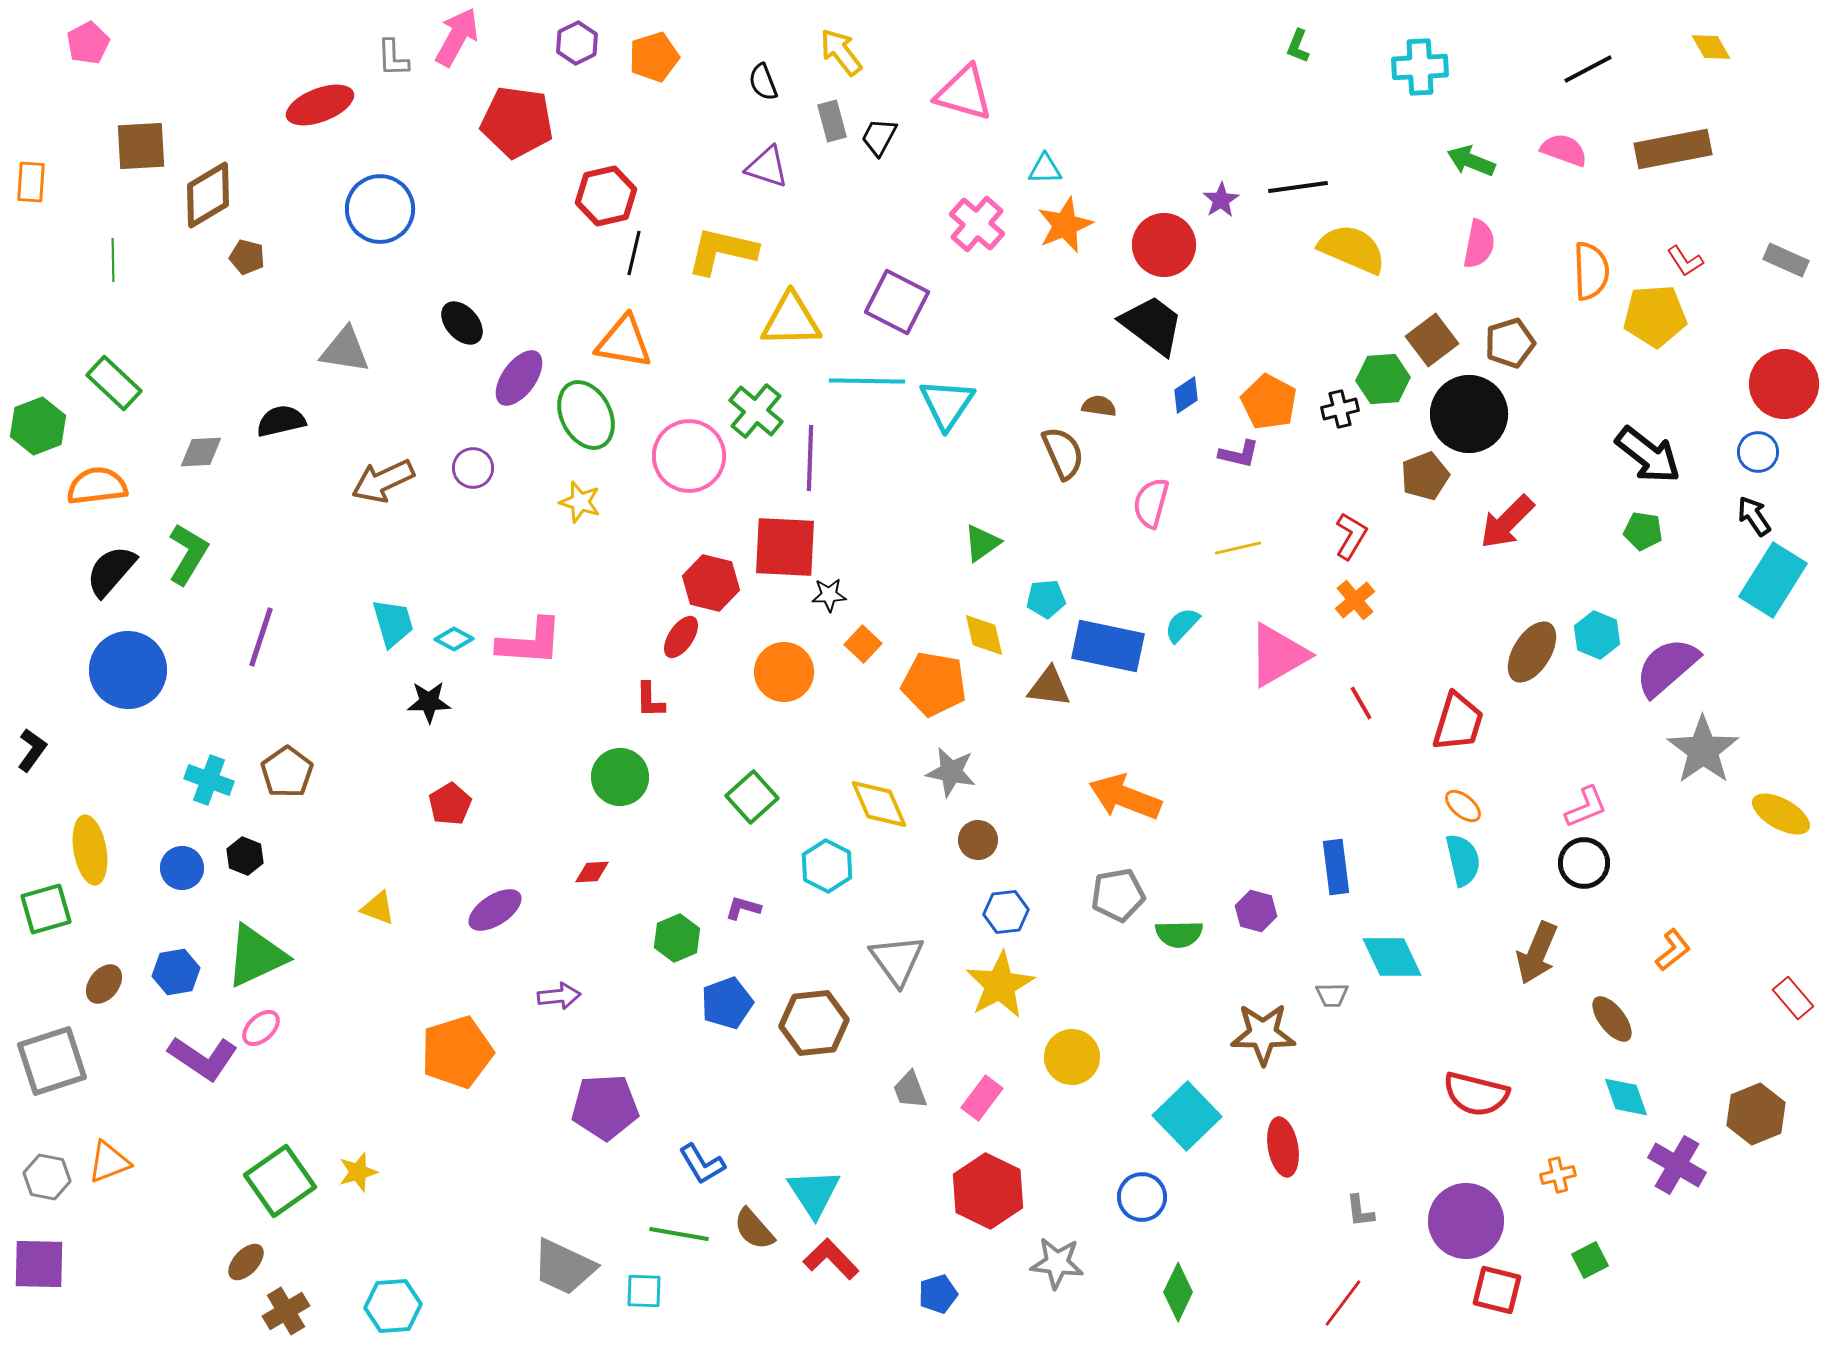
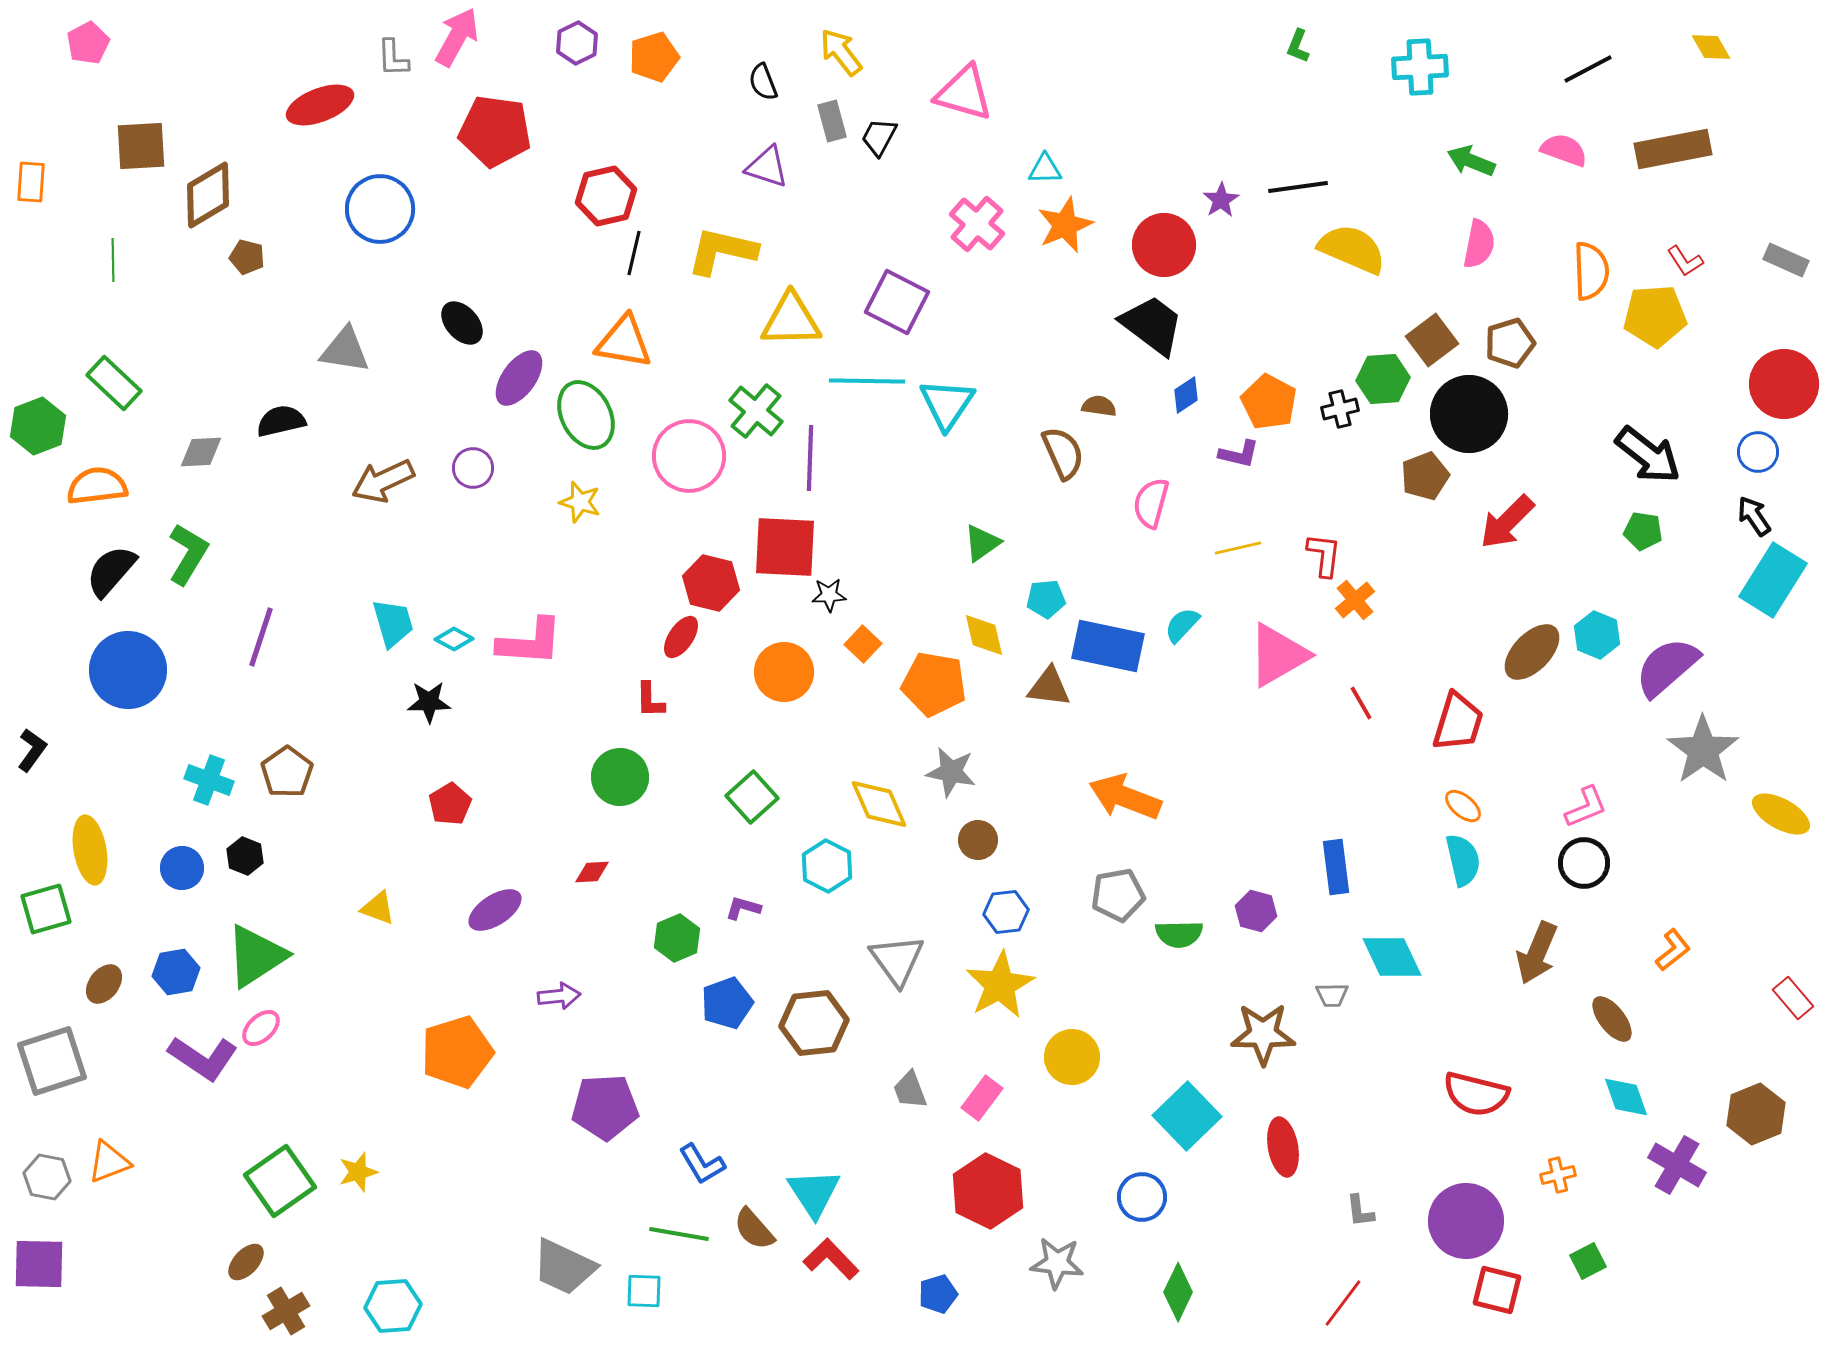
red pentagon at (517, 122): moved 22 px left, 9 px down
red L-shape at (1351, 536): moved 27 px left, 19 px down; rotated 24 degrees counterclockwise
brown ellipse at (1532, 652): rotated 12 degrees clockwise
green triangle at (256, 956): rotated 8 degrees counterclockwise
green square at (1590, 1260): moved 2 px left, 1 px down
